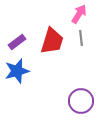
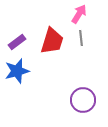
purple circle: moved 2 px right, 1 px up
